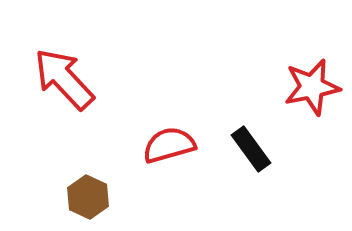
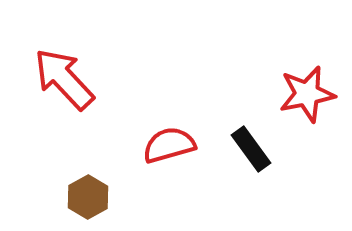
red star: moved 5 px left, 7 px down
brown hexagon: rotated 6 degrees clockwise
